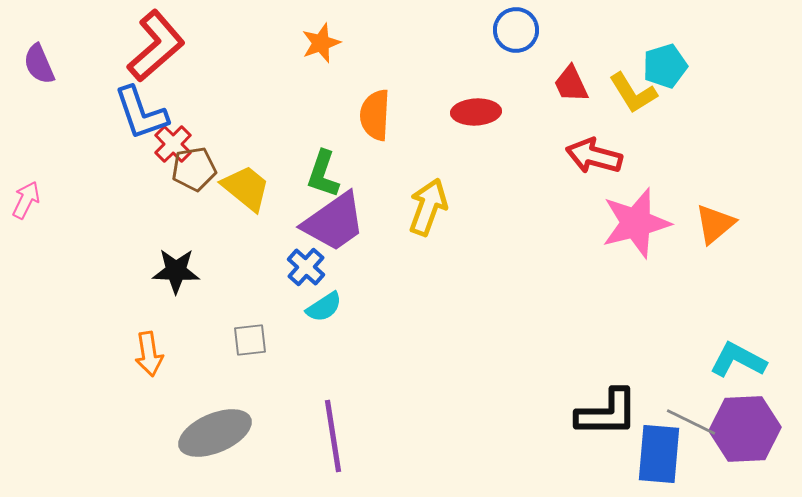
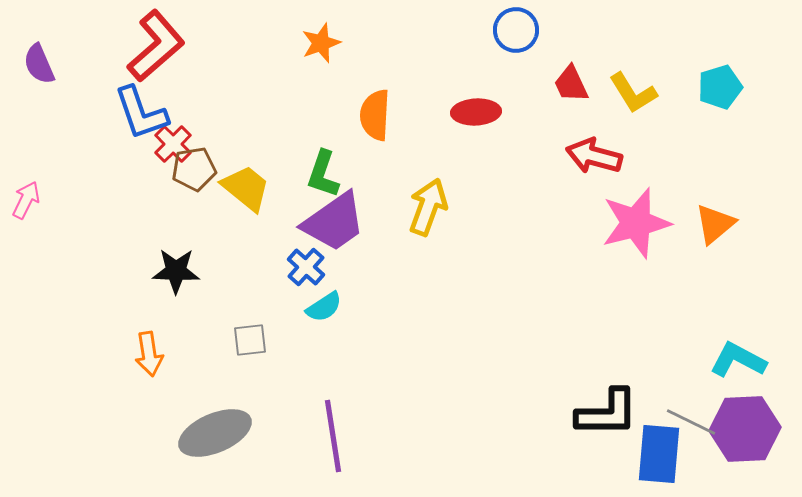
cyan pentagon: moved 55 px right, 21 px down
